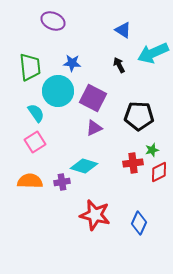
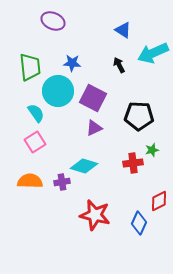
red diamond: moved 29 px down
